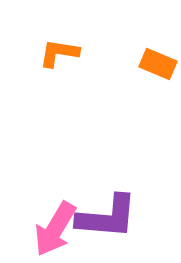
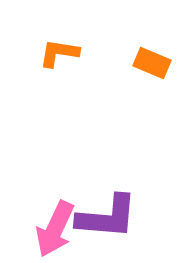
orange rectangle: moved 6 px left, 1 px up
pink arrow: rotated 6 degrees counterclockwise
